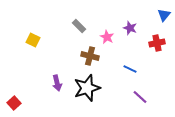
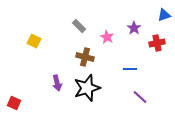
blue triangle: rotated 32 degrees clockwise
purple star: moved 4 px right; rotated 16 degrees clockwise
yellow square: moved 1 px right, 1 px down
brown cross: moved 5 px left, 1 px down
blue line: rotated 24 degrees counterclockwise
red square: rotated 24 degrees counterclockwise
